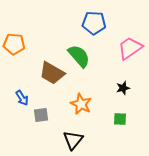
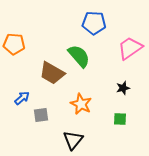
blue arrow: rotated 98 degrees counterclockwise
